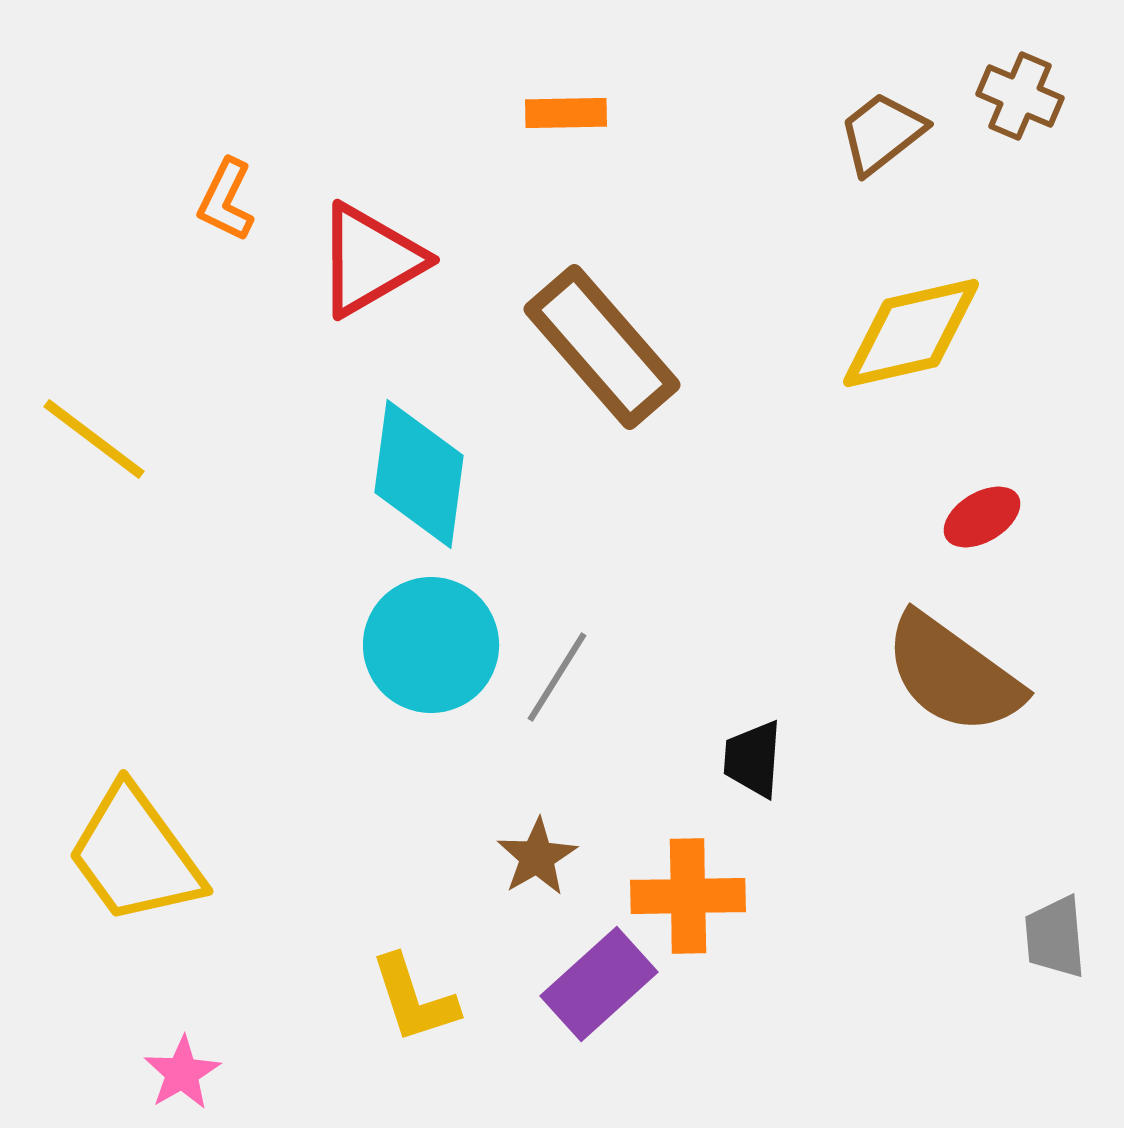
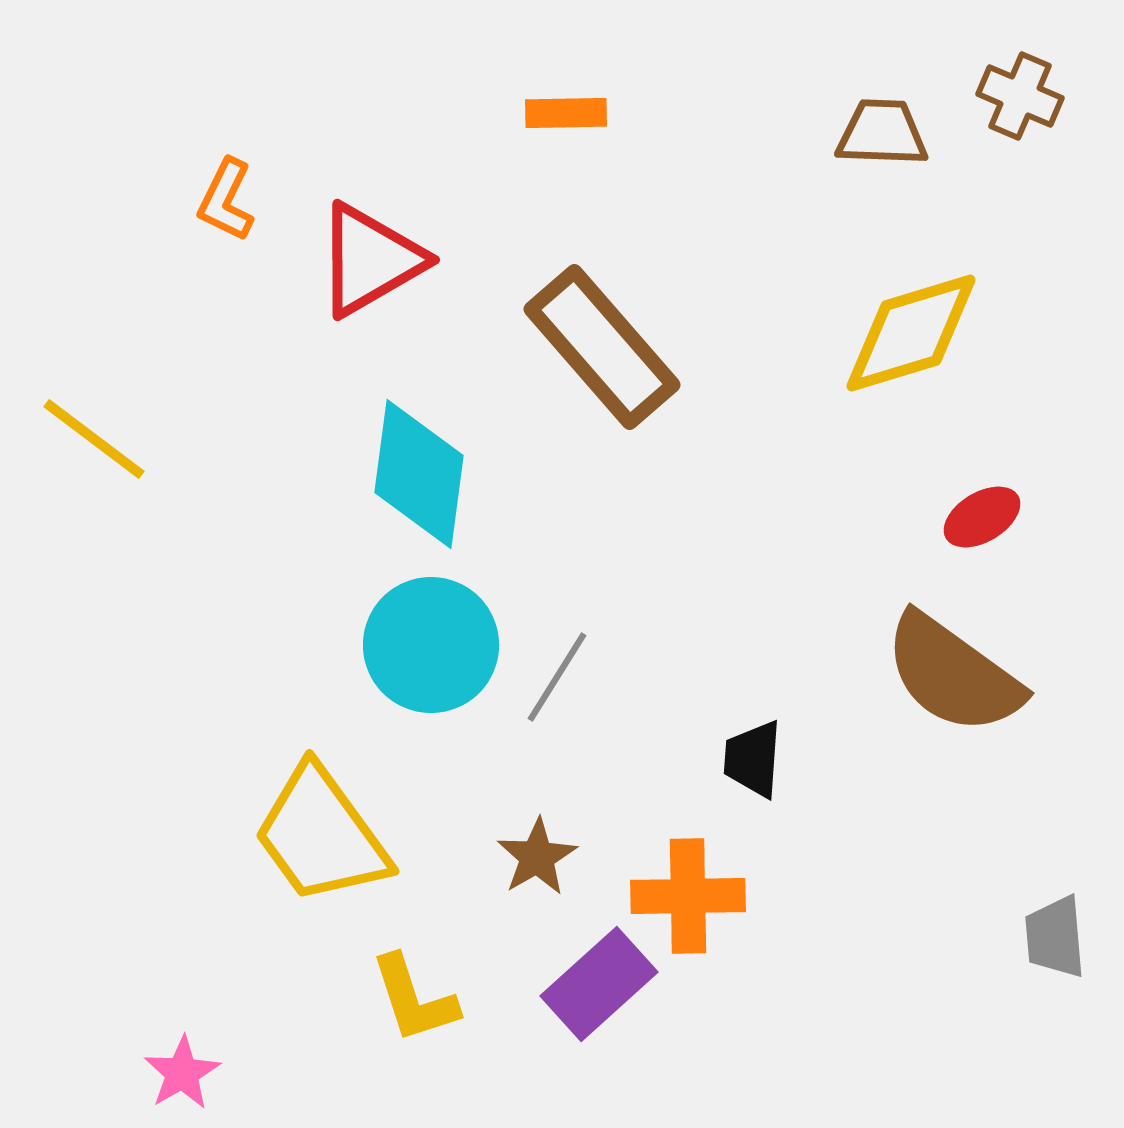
brown trapezoid: rotated 40 degrees clockwise
yellow diamond: rotated 4 degrees counterclockwise
yellow trapezoid: moved 186 px right, 20 px up
